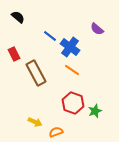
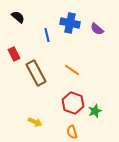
blue line: moved 3 px left, 1 px up; rotated 40 degrees clockwise
blue cross: moved 24 px up; rotated 24 degrees counterclockwise
orange semicircle: moved 16 px right; rotated 88 degrees counterclockwise
